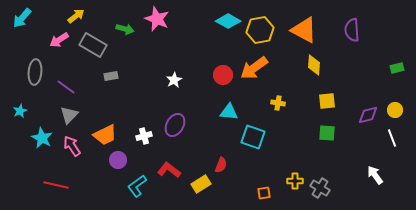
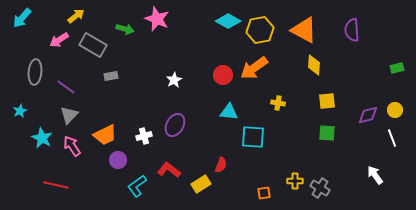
cyan square at (253, 137): rotated 15 degrees counterclockwise
